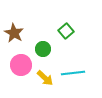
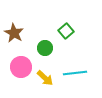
green circle: moved 2 px right, 1 px up
pink circle: moved 2 px down
cyan line: moved 2 px right
